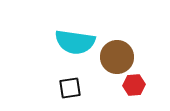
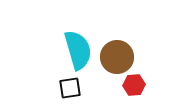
cyan semicircle: moved 3 px right, 8 px down; rotated 114 degrees counterclockwise
